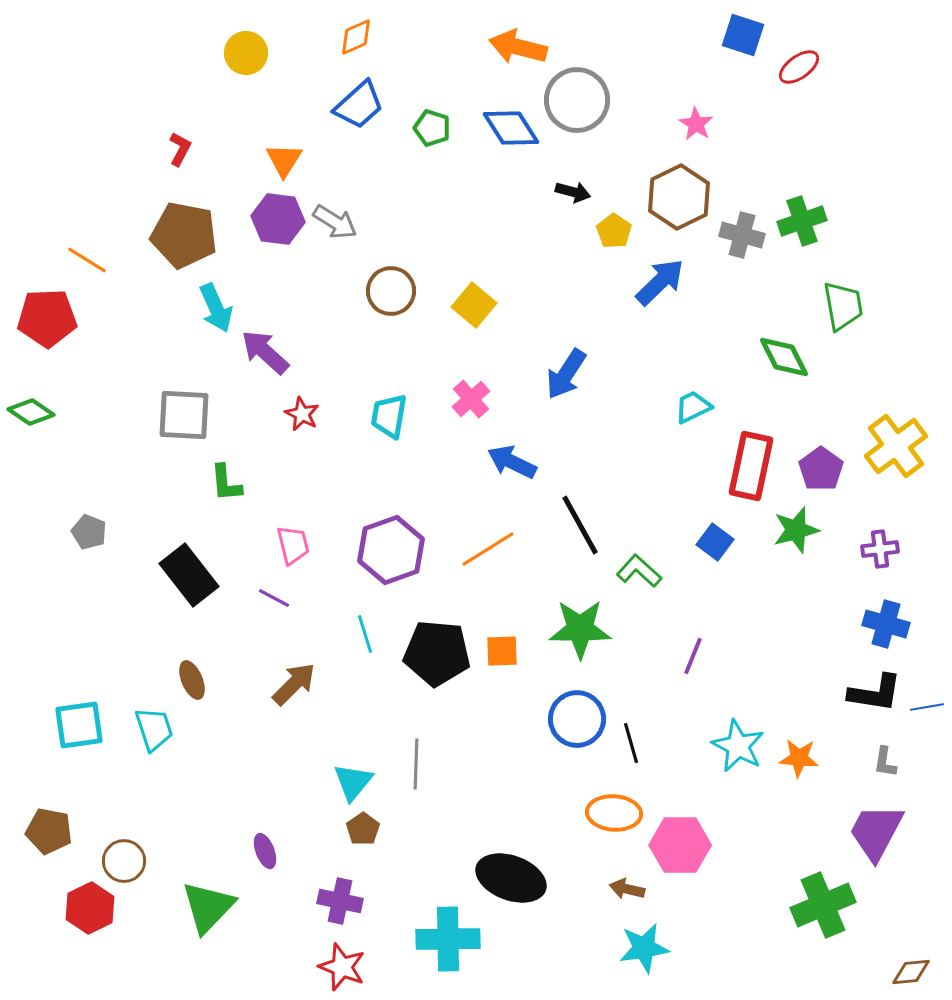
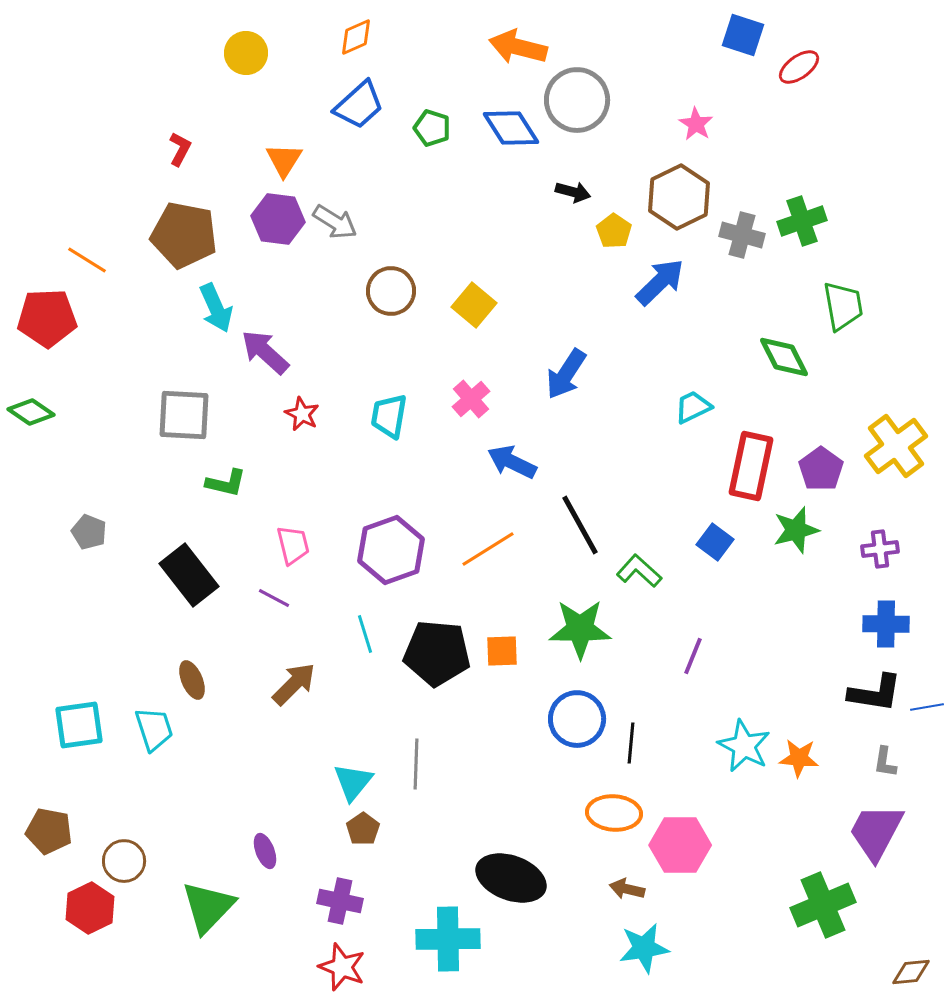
green L-shape at (226, 483): rotated 72 degrees counterclockwise
blue cross at (886, 624): rotated 15 degrees counterclockwise
black line at (631, 743): rotated 21 degrees clockwise
cyan star at (738, 746): moved 6 px right
